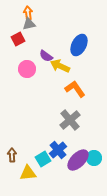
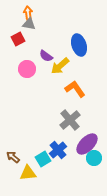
gray triangle: rotated 24 degrees clockwise
blue ellipse: rotated 45 degrees counterclockwise
yellow arrow: rotated 66 degrees counterclockwise
brown arrow: moved 1 px right, 2 px down; rotated 48 degrees counterclockwise
purple ellipse: moved 9 px right, 16 px up
